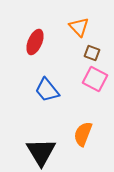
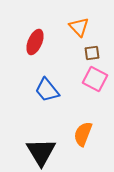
brown square: rotated 28 degrees counterclockwise
